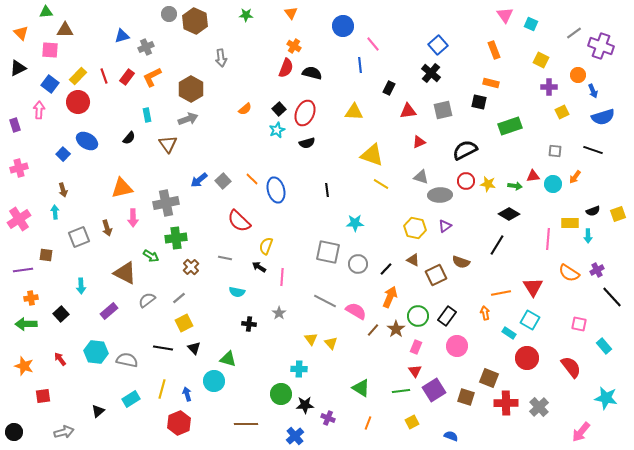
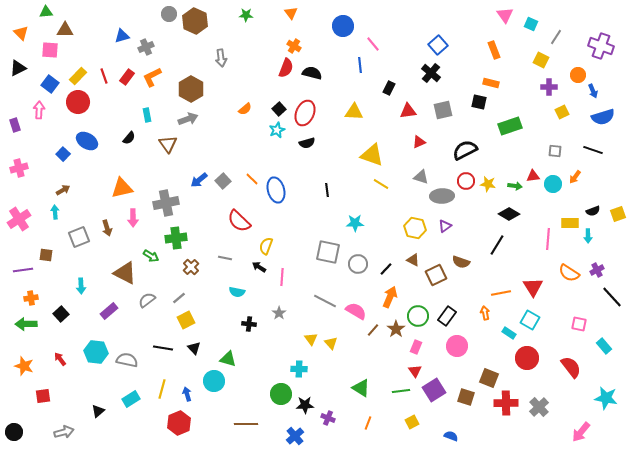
gray line at (574, 33): moved 18 px left, 4 px down; rotated 21 degrees counterclockwise
brown arrow at (63, 190): rotated 104 degrees counterclockwise
gray ellipse at (440, 195): moved 2 px right, 1 px down
yellow square at (184, 323): moved 2 px right, 3 px up
